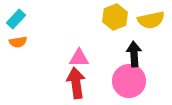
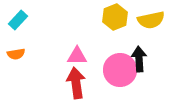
cyan rectangle: moved 2 px right, 1 px down
orange semicircle: moved 2 px left, 12 px down
black arrow: moved 5 px right, 5 px down
pink triangle: moved 2 px left, 2 px up
pink circle: moved 9 px left, 11 px up
